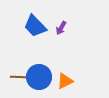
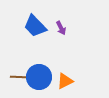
purple arrow: rotated 56 degrees counterclockwise
